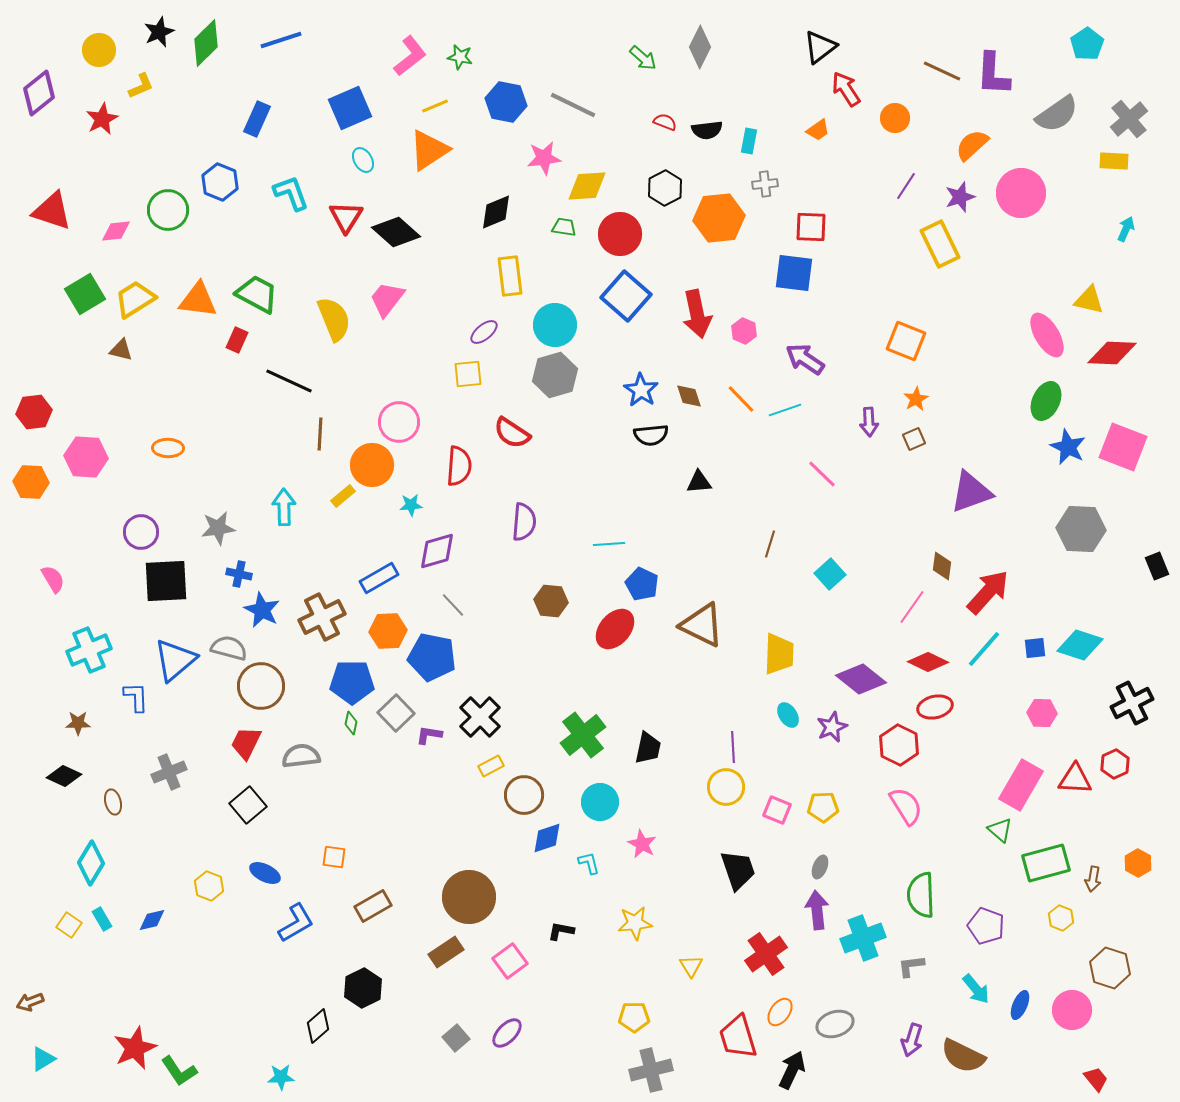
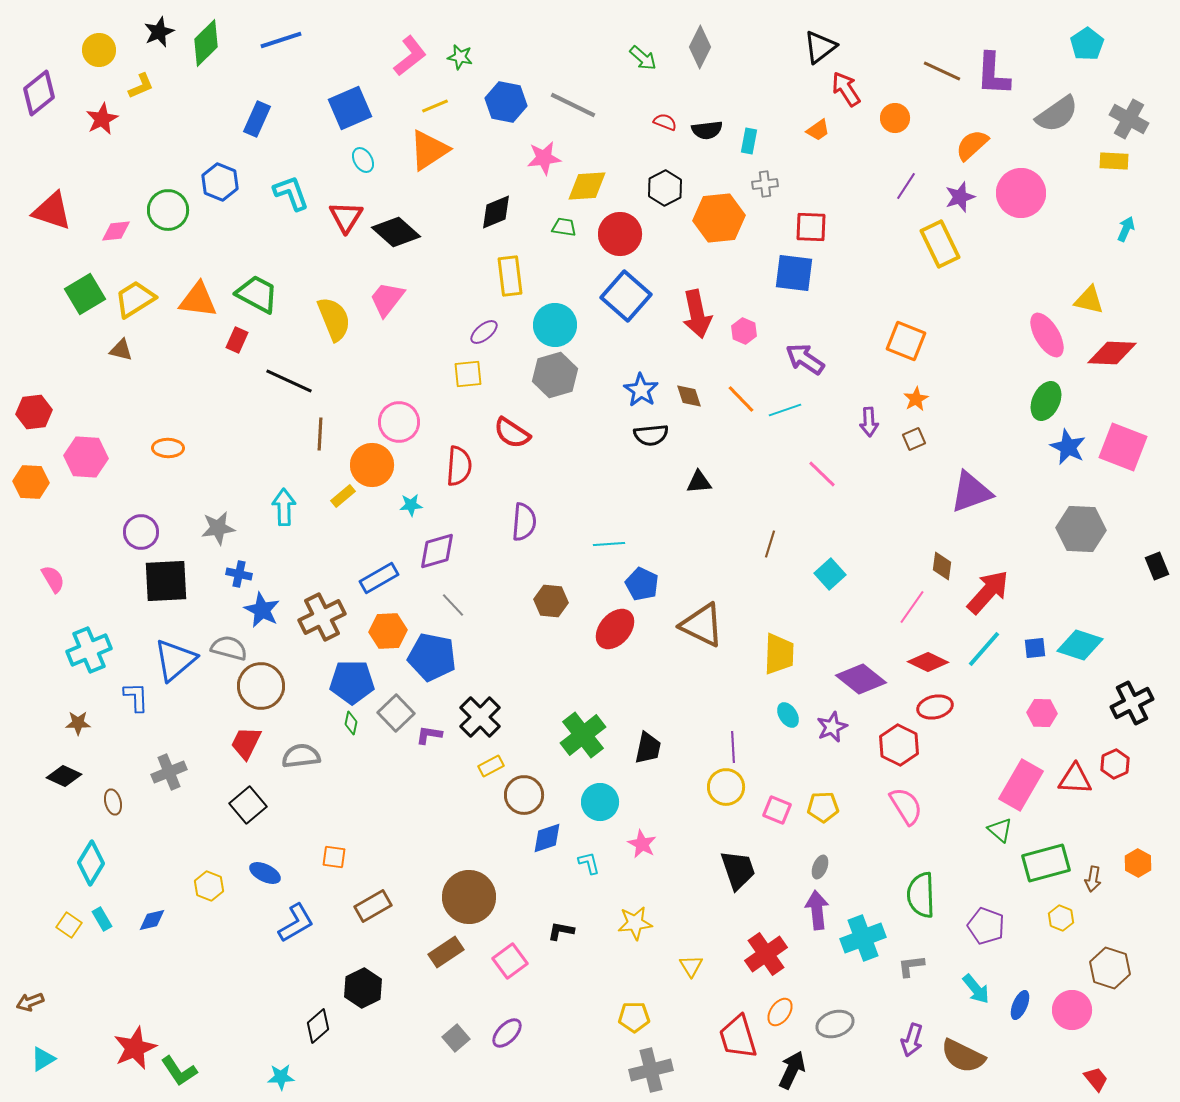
gray cross at (1129, 119): rotated 21 degrees counterclockwise
